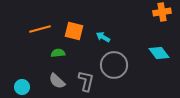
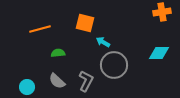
orange square: moved 11 px right, 8 px up
cyan arrow: moved 5 px down
cyan diamond: rotated 55 degrees counterclockwise
gray L-shape: rotated 15 degrees clockwise
cyan circle: moved 5 px right
